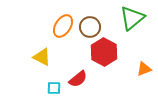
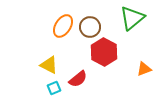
yellow triangle: moved 7 px right, 8 px down
cyan square: rotated 24 degrees counterclockwise
